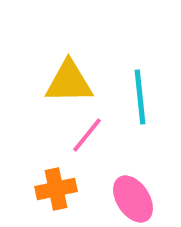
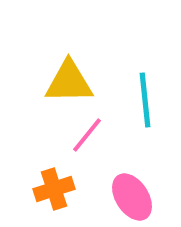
cyan line: moved 5 px right, 3 px down
orange cross: moved 2 px left; rotated 6 degrees counterclockwise
pink ellipse: moved 1 px left, 2 px up
